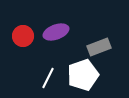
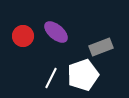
purple ellipse: rotated 60 degrees clockwise
gray rectangle: moved 2 px right
white line: moved 3 px right
